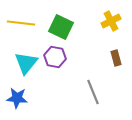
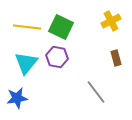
yellow line: moved 6 px right, 4 px down
purple hexagon: moved 2 px right
gray line: moved 3 px right; rotated 15 degrees counterclockwise
blue star: rotated 15 degrees counterclockwise
